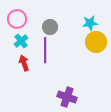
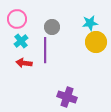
gray circle: moved 2 px right
red arrow: rotated 63 degrees counterclockwise
